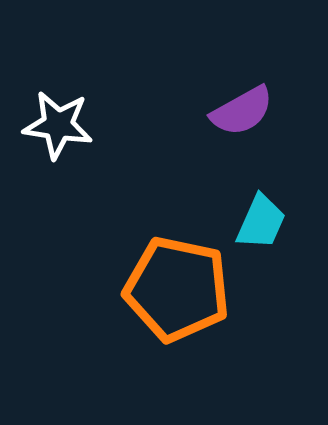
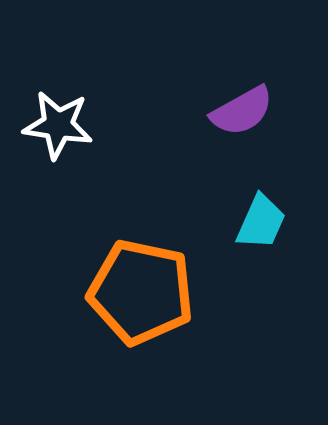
orange pentagon: moved 36 px left, 3 px down
